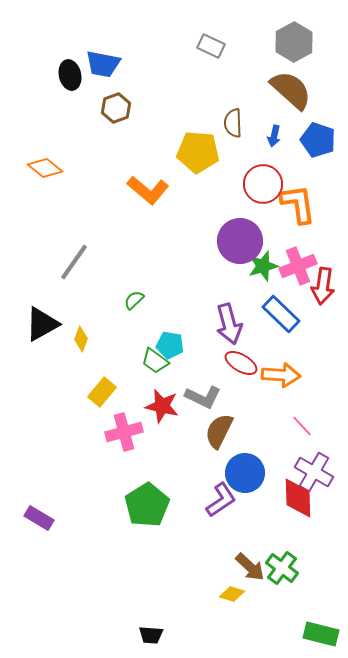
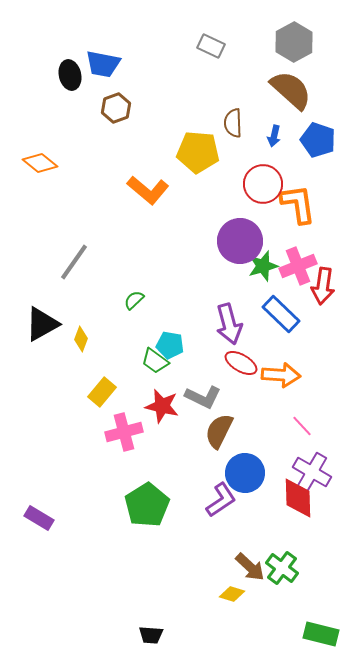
orange diamond at (45, 168): moved 5 px left, 5 px up
purple cross at (314, 472): moved 2 px left
